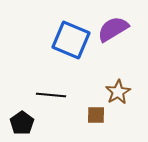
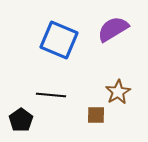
blue square: moved 12 px left
black pentagon: moved 1 px left, 3 px up
